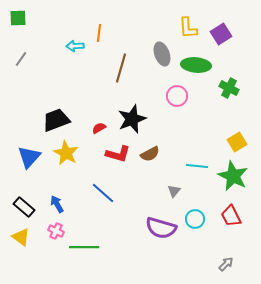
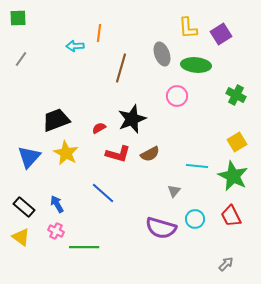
green cross: moved 7 px right, 7 px down
